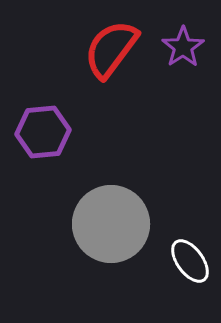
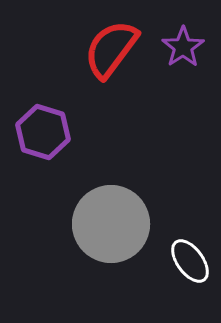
purple hexagon: rotated 22 degrees clockwise
